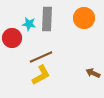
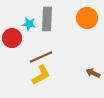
orange circle: moved 3 px right
